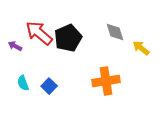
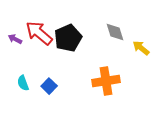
purple arrow: moved 7 px up
